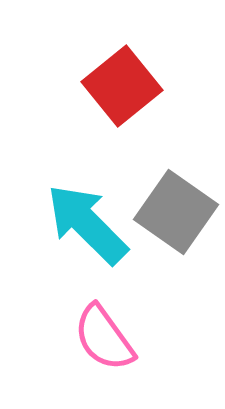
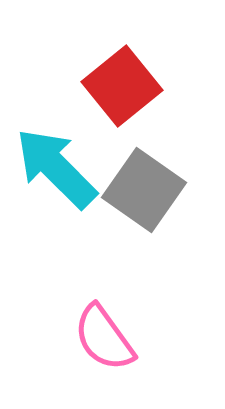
gray square: moved 32 px left, 22 px up
cyan arrow: moved 31 px left, 56 px up
